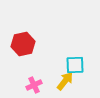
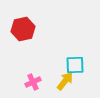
red hexagon: moved 15 px up
pink cross: moved 1 px left, 3 px up
